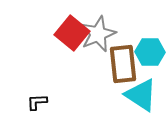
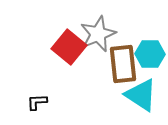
red square: moved 3 px left, 14 px down
cyan hexagon: moved 2 px down
